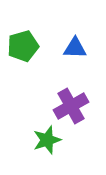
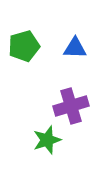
green pentagon: moved 1 px right
purple cross: rotated 12 degrees clockwise
